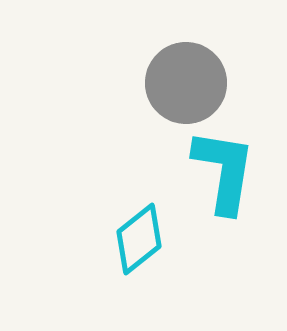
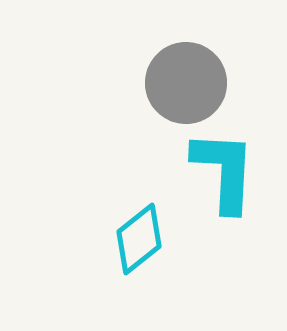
cyan L-shape: rotated 6 degrees counterclockwise
